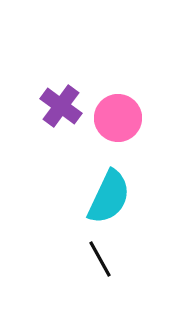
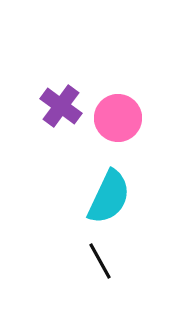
black line: moved 2 px down
